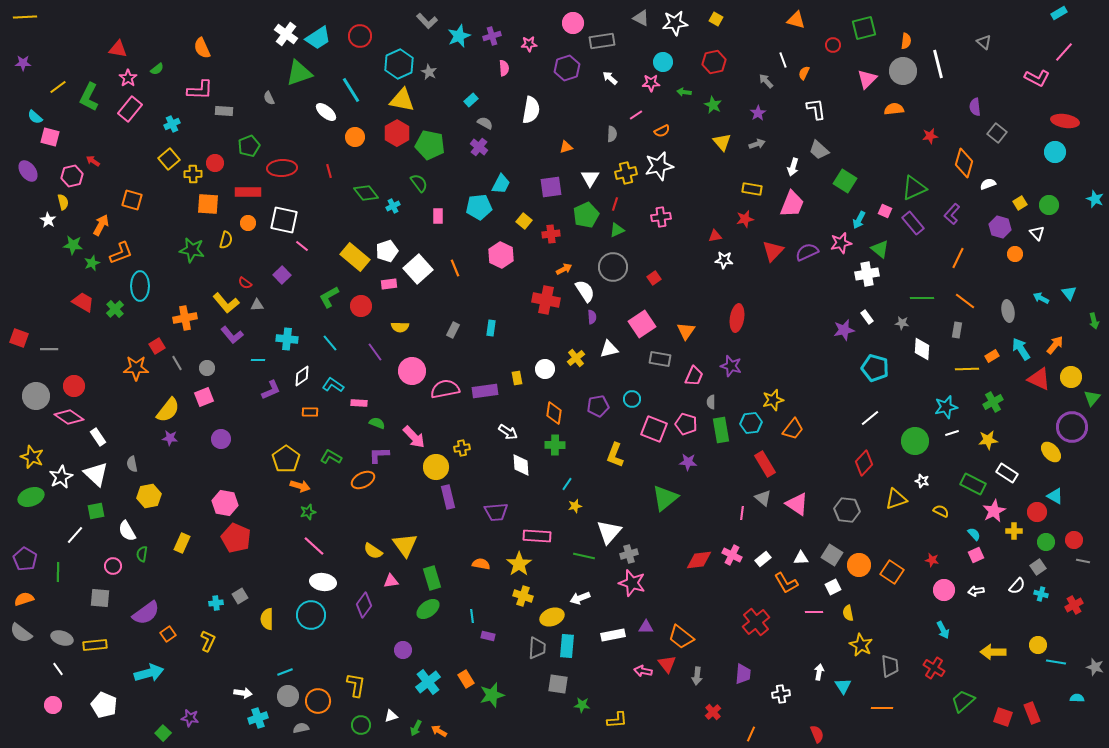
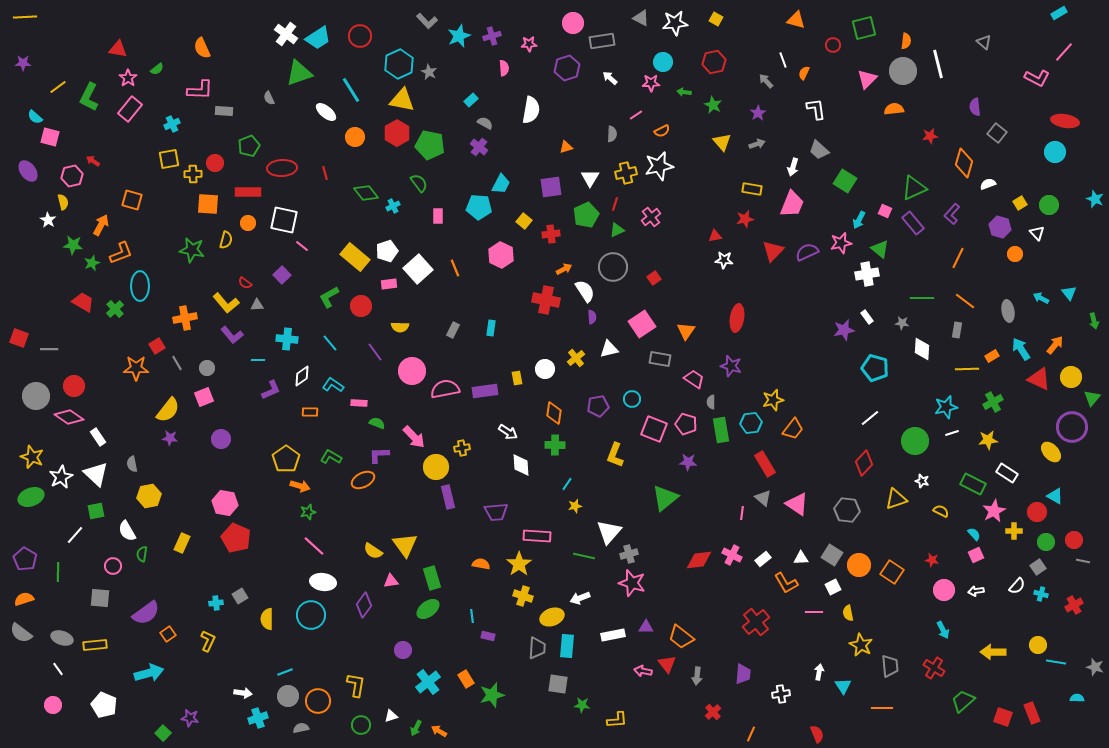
yellow square at (169, 159): rotated 30 degrees clockwise
red line at (329, 171): moved 4 px left, 2 px down
cyan pentagon at (479, 207): rotated 10 degrees clockwise
pink cross at (661, 217): moved 10 px left; rotated 30 degrees counterclockwise
pink trapezoid at (694, 376): moved 3 px down; rotated 80 degrees counterclockwise
